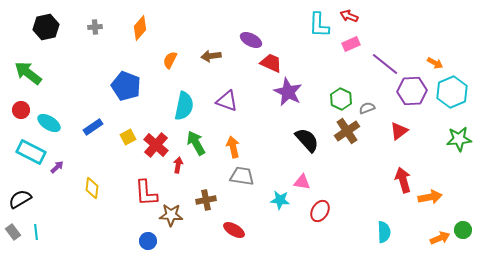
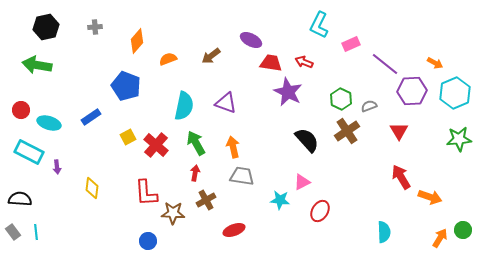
red arrow at (349, 16): moved 45 px left, 46 px down
cyan L-shape at (319, 25): rotated 24 degrees clockwise
orange diamond at (140, 28): moved 3 px left, 13 px down
brown arrow at (211, 56): rotated 30 degrees counterclockwise
orange semicircle at (170, 60): moved 2 px left, 1 px up; rotated 42 degrees clockwise
red trapezoid at (271, 63): rotated 15 degrees counterclockwise
green arrow at (28, 73): moved 9 px right, 8 px up; rotated 28 degrees counterclockwise
cyan hexagon at (452, 92): moved 3 px right, 1 px down
purple triangle at (227, 101): moved 1 px left, 2 px down
gray semicircle at (367, 108): moved 2 px right, 2 px up
cyan ellipse at (49, 123): rotated 15 degrees counterclockwise
blue rectangle at (93, 127): moved 2 px left, 10 px up
red triangle at (399, 131): rotated 24 degrees counterclockwise
cyan rectangle at (31, 152): moved 2 px left
red arrow at (178, 165): moved 17 px right, 8 px down
purple arrow at (57, 167): rotated 128 degrees clockwise
red arrow at (403, 180): moved 2 px left, 3 px up; rotated 15 degrees counterclockwise
pink triangle at (302, 182): rotated 36 degrees counterclockwise
orange arrow at (430, 197): rotated 30 degrees clockwise
black semicircle at (20, 199): rotated 35 degrees clockwise
brown cross at (206, 200): rotated 18 degrees counterclockwise
brown star at (171, 215): moved 2 px right, 2 px up
red ellipse at (234, 230): rotated 50 degrees counterclockwise
orange arrow at (440, 238): rotated 36 degrees counterclockwise
